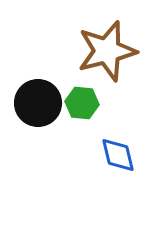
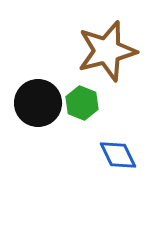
green hexagon: rotated 16 degrees clockwise
blue diamond: rotated 12 degrees counterclockwise
